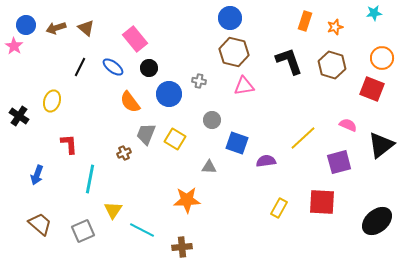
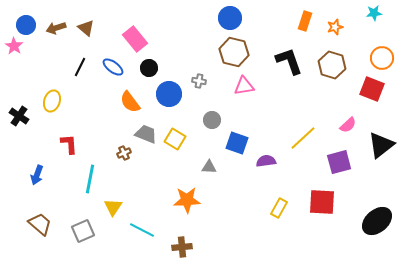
pink semicircle at (348, 125): rotated 114 degrees clockwise
gray trapezoid at (146, 134): rotated 90 degrees clockwise
yellow triangle at (113, 210): moved 3 px up
